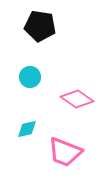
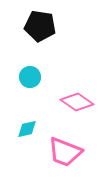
pink diamond: moved 3 px down
